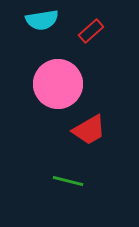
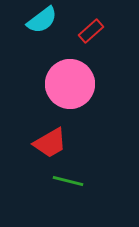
cyan semicircle: rotated 28 degrees counterclockwise
pink circle: moved 12 px right
red trapezoid: moved 39 px left, 13 px down
